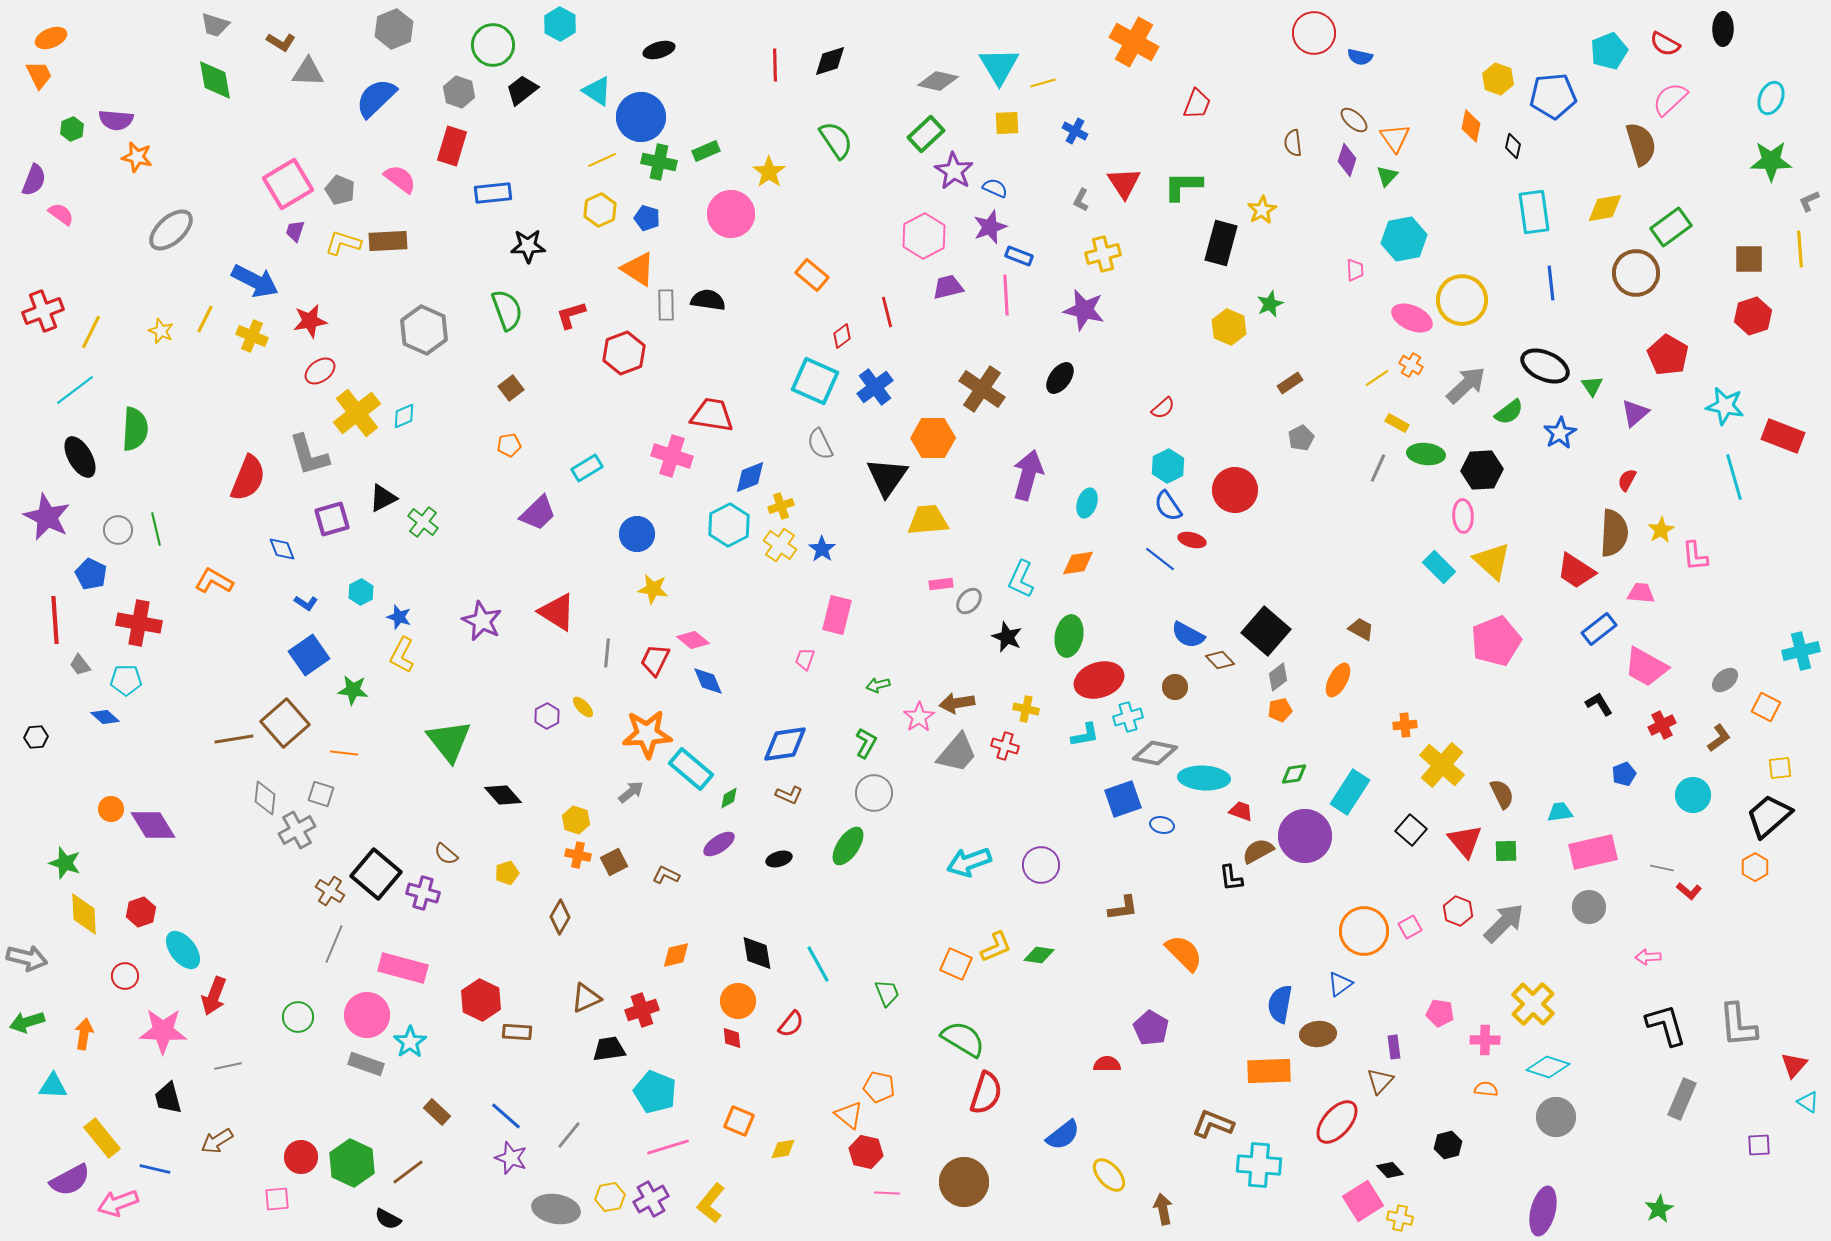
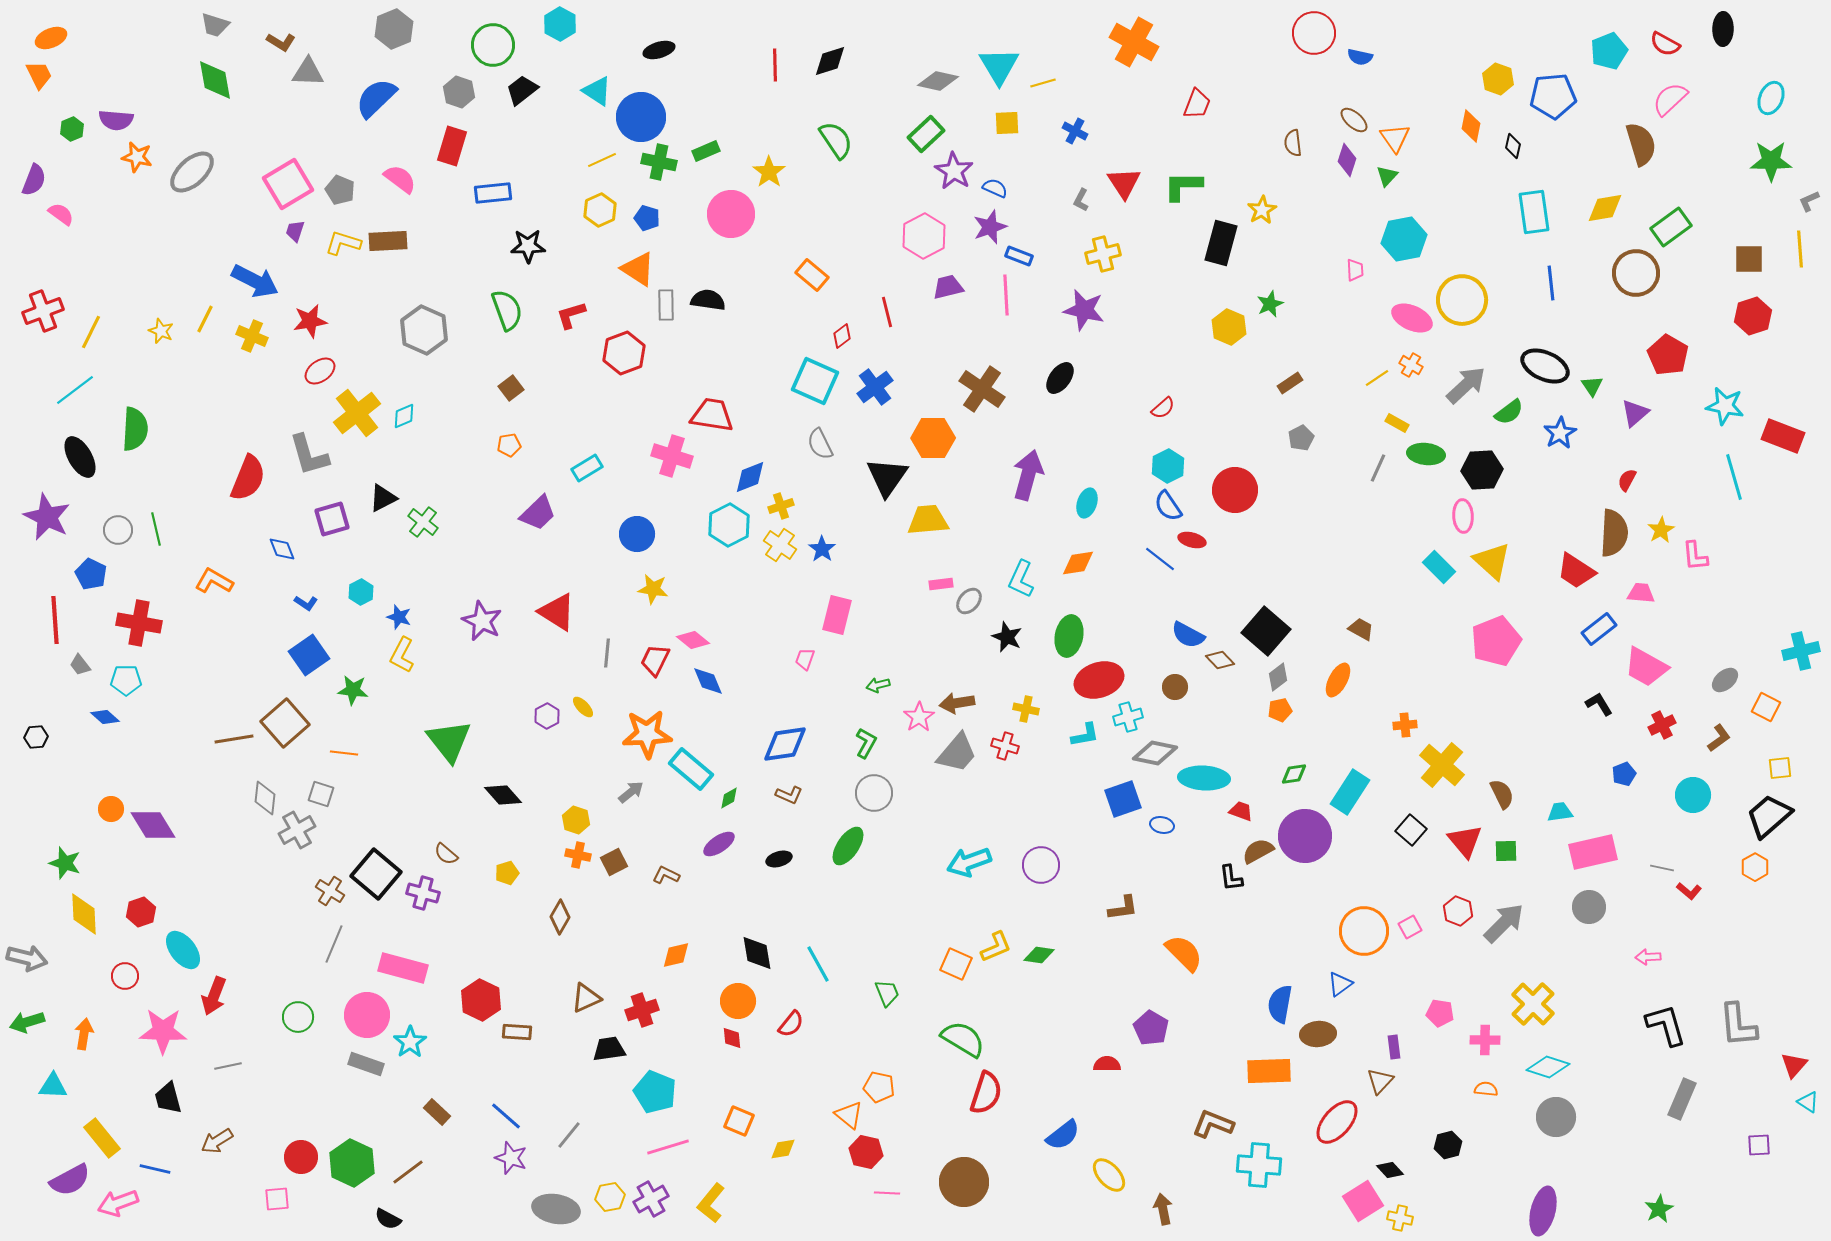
gray ellipse at (171, 230): moved 21 px right, 58 px up
